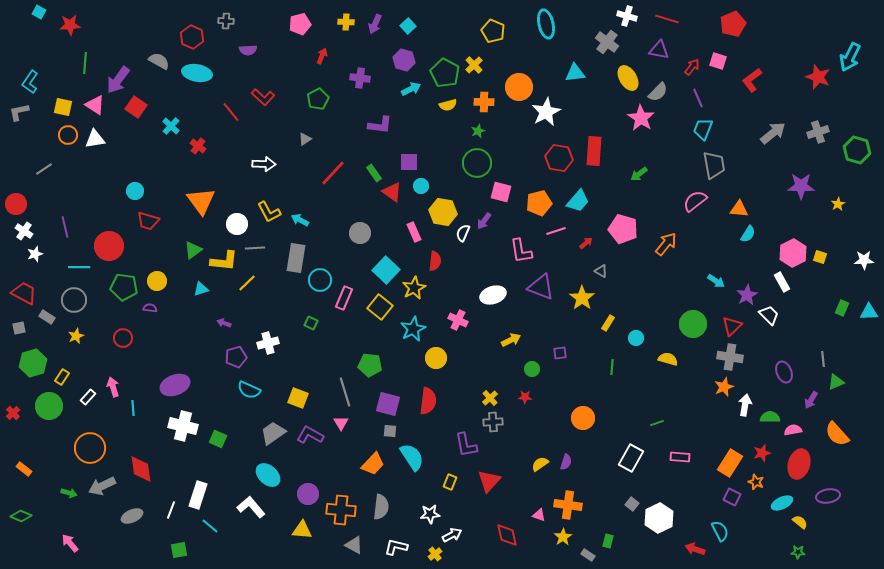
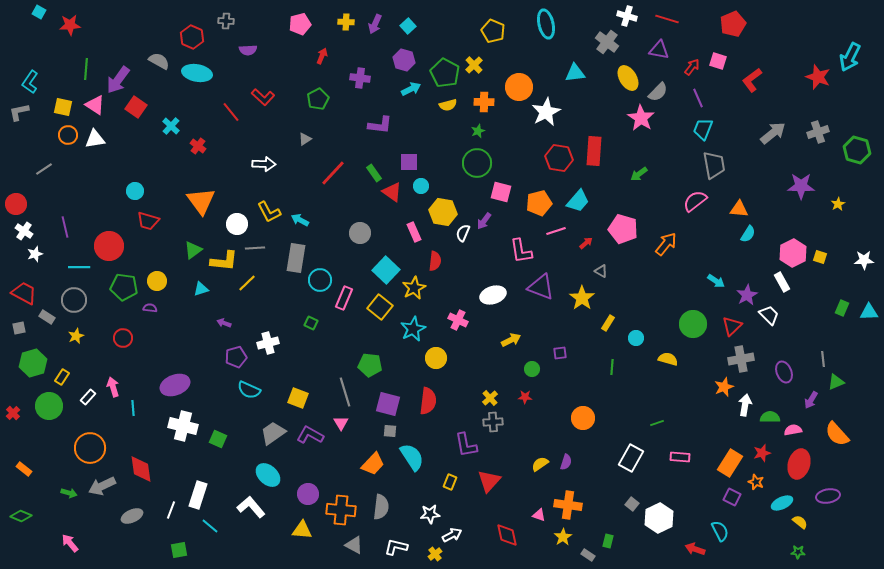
green line at (85, 63): moved 1 px right, 6 px down
gray cross at (730, 357): moved 11 px right, 2 px down; rotated 20 degrees counterclockwise
